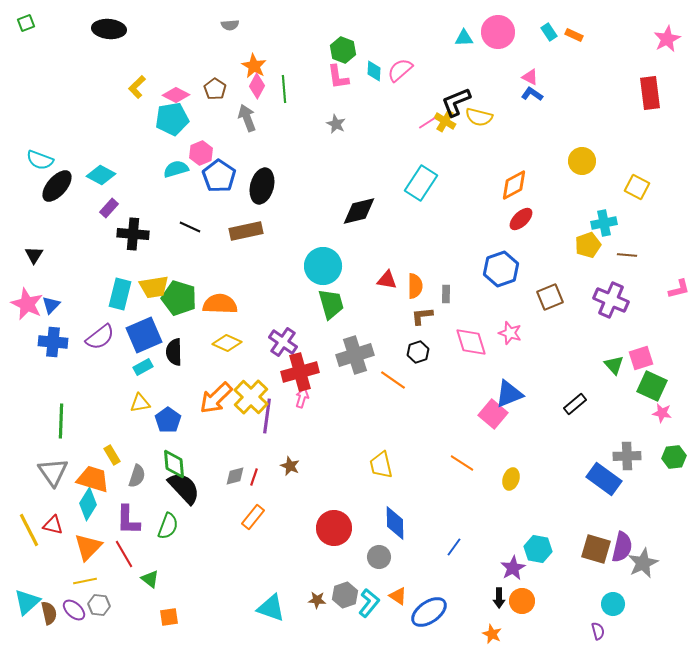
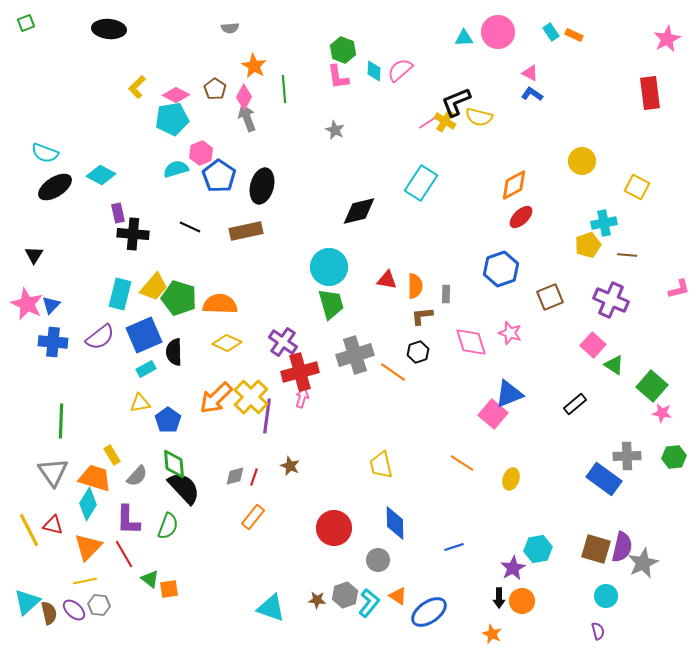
gray semicircle at (230, 25): moved 3 px down
cyan rectangle at (549, 32): moved 2 px right
pink triangle at (530, 77): moved 4 px up
pink diamond at (257, 86): moved 13 px left, 11 px down
gray star at (336, 124): moved 1 px left, 6 px down
cyan semicircle at (40, 160): moved 5 px right, 7 px up
black ellipse at (57, 186): moved 2 px left, 1 px down; rotated 16 degrees clockwise
purple rectangle at (109, 208): moved 9 px right, 5 px down; rotated 54 degrees counterclockwise
red ellipse at (521, 219): moved 2 px up
cyan circle at (323, 266): moved 6 px right, 1 px down
yellow trapezoid at (154, 287): rotated 40 degrees counterclockwise
pink square at (641, 358): moved 48 px left, 13 px up; rotated 30 degrees counterclockwise
green triangle at (614, 365): rotated 15 degrees counterclockwise
cyan rectangle at (143, 367): moved 3 px right, 2 px down
orange line at (393, 380): moved 8 px up
green square at (652, 386): rotated 16 degrees clockwise
gray semicircle at (137, 476): rotated 25 degrees clockwise
orange trapezoid at (93, 479): moved 2 px right, 1 px up
blue line at (454, 547): rotated 36 degrees clockwise
cyan hexagon at (538, 549): rotated 20 degrees counterclockwise
gray circle at (379, 557): moved 1 px left, 3 px down
cyan circle at (613, 604): moved 7 px left, 8 px up
orange square at (169, 617): moved 28 px up
